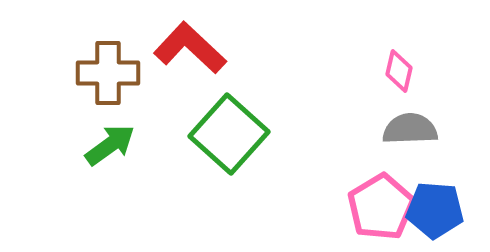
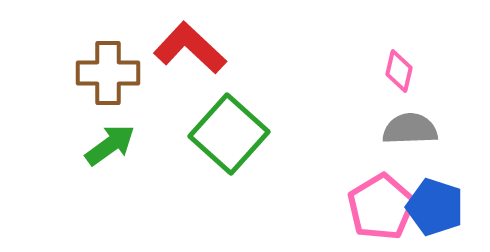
blue pentagon: moved 3 px up; rotated 14 degrees clockwise
